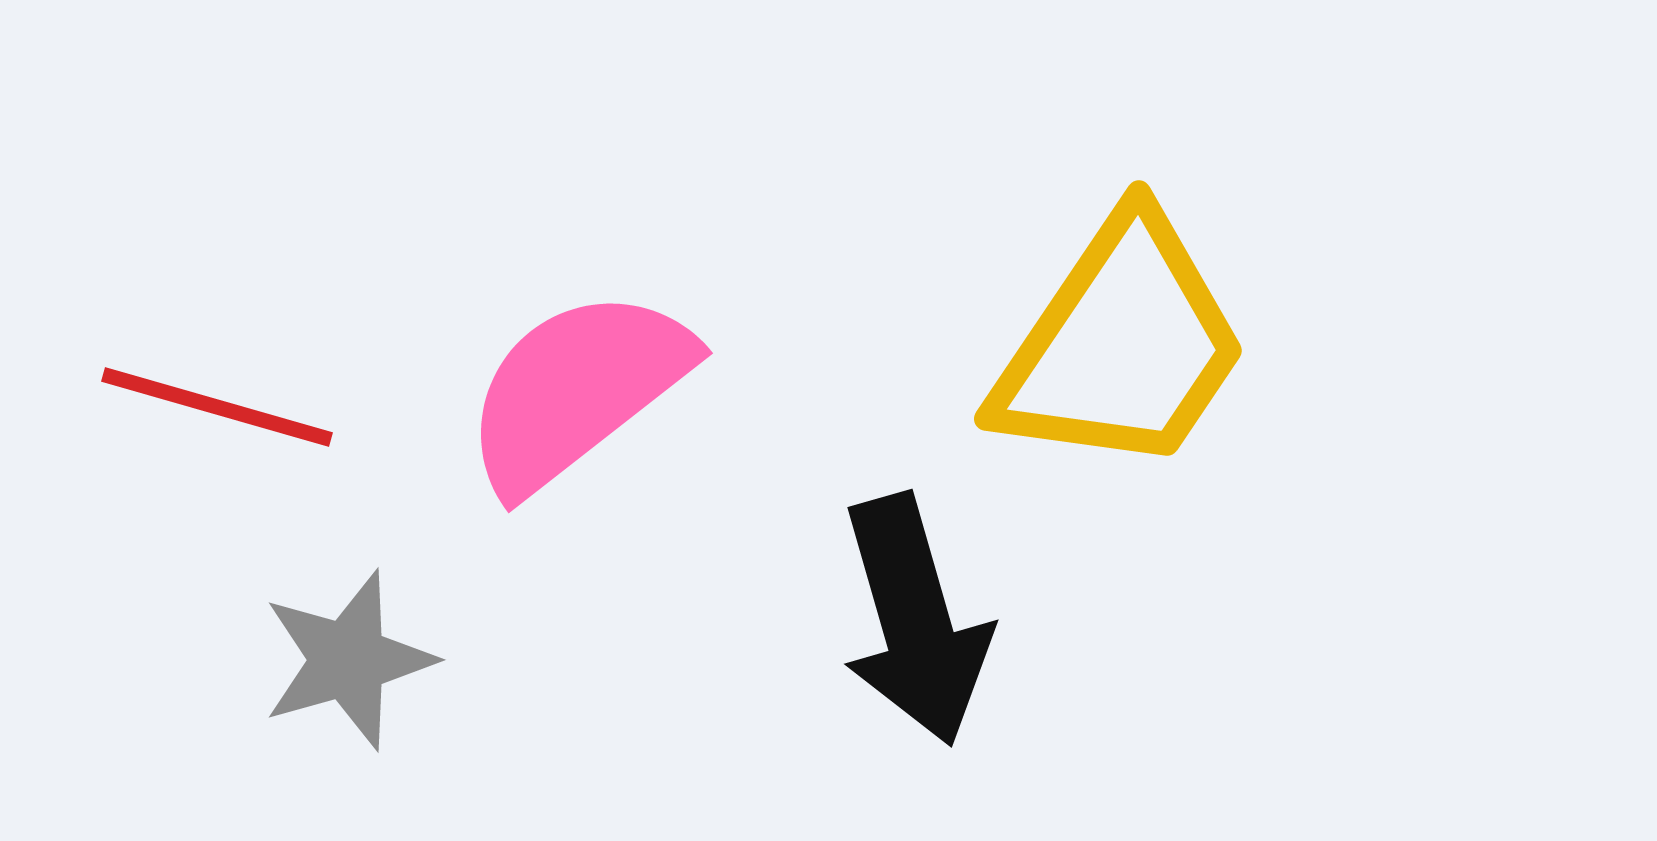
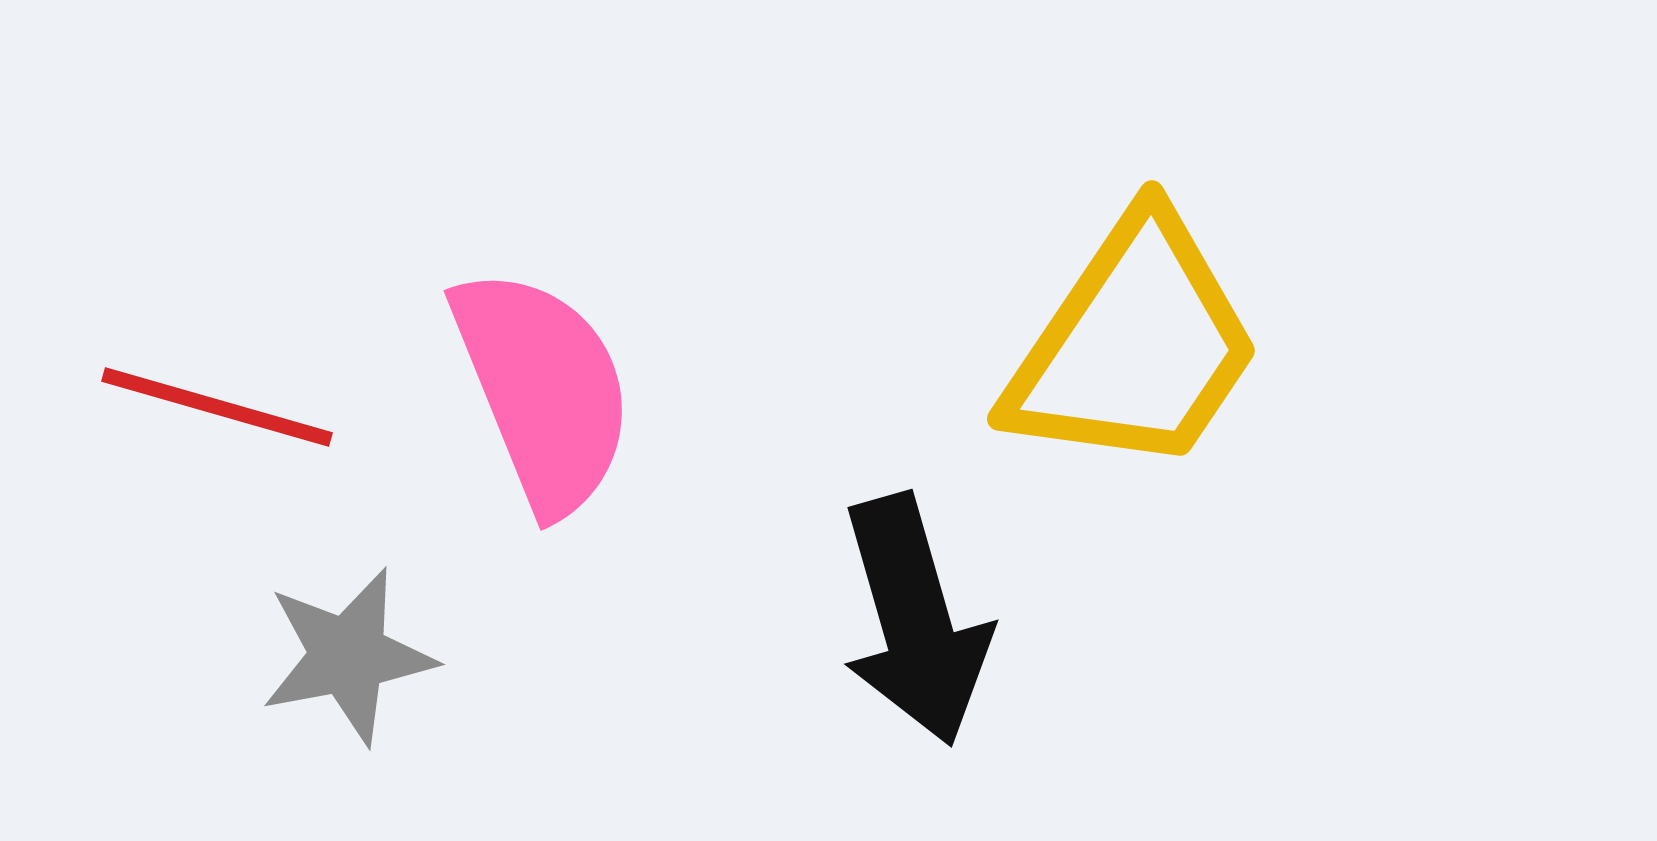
yellow trapezoid: moved 13 px right
pink semicircle: moved 34 px left; rotated 106 degrees clockwise
gray star: moved 4 px up; rotated 5 degrees clockwise
